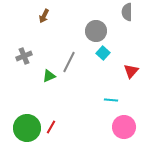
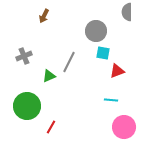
cyan square: rotated 32 degrees counterclockwise
red triangle: moved 14 px left; rotated 28 degrees clockwise
green circle: moved 22 px up
